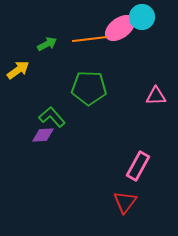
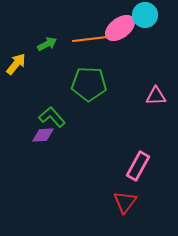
cyan circle: moved 3 px right, 2 px up
yellow arrow: moved 2 px left, 6 px up; rotated 15 degrees counterclockwise
green pentagon: moved 4 px up
